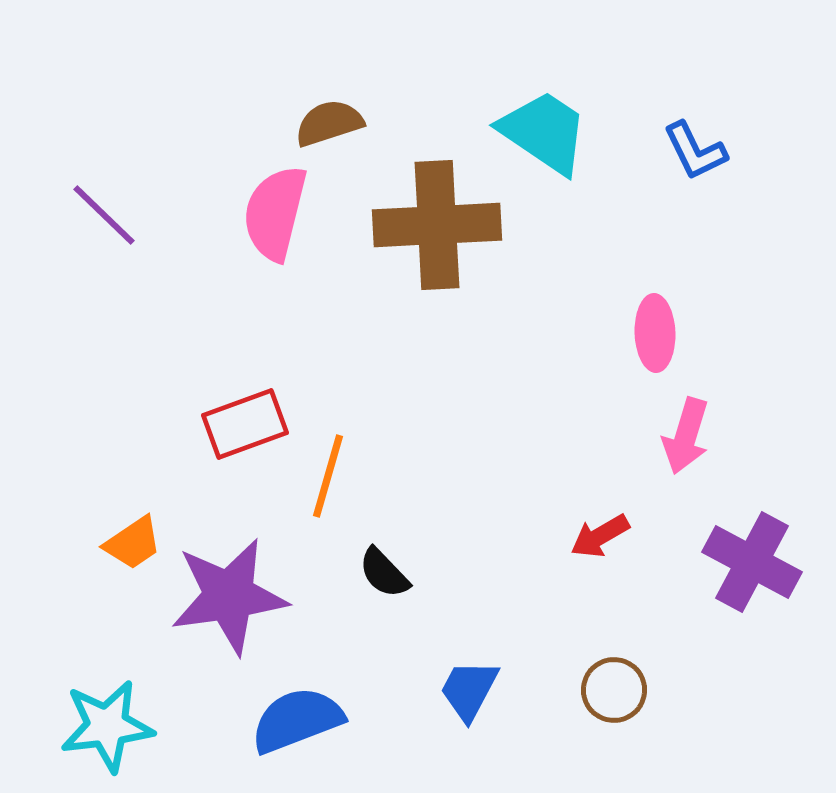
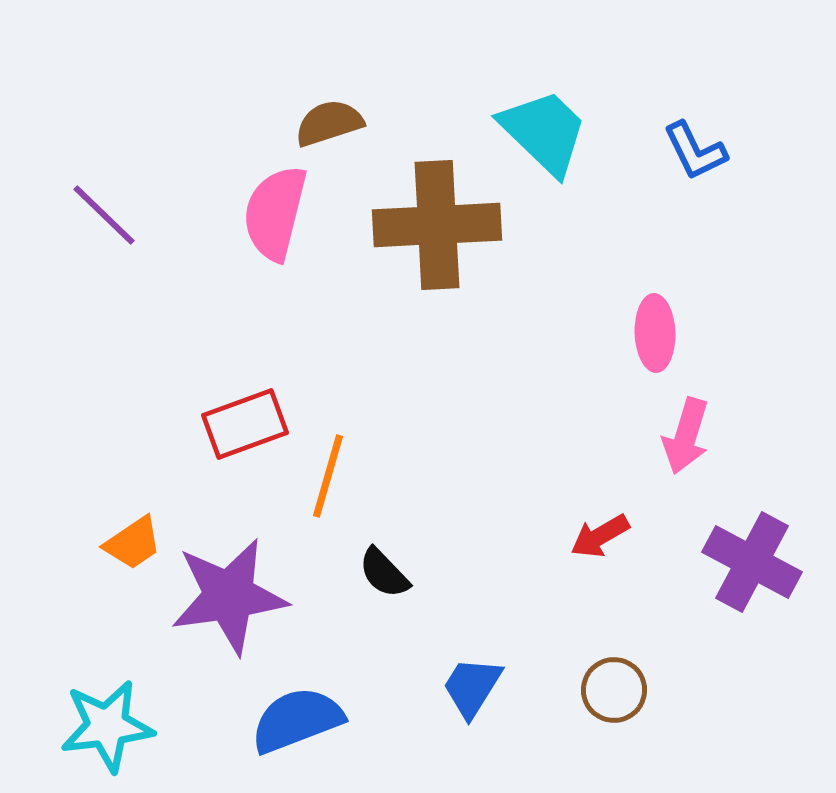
cyan trapezoid: rotated 10 degrees clockwise
blue trapezoid: moved 3 px right, 3 px up; rotated 4 degrees clockwise
